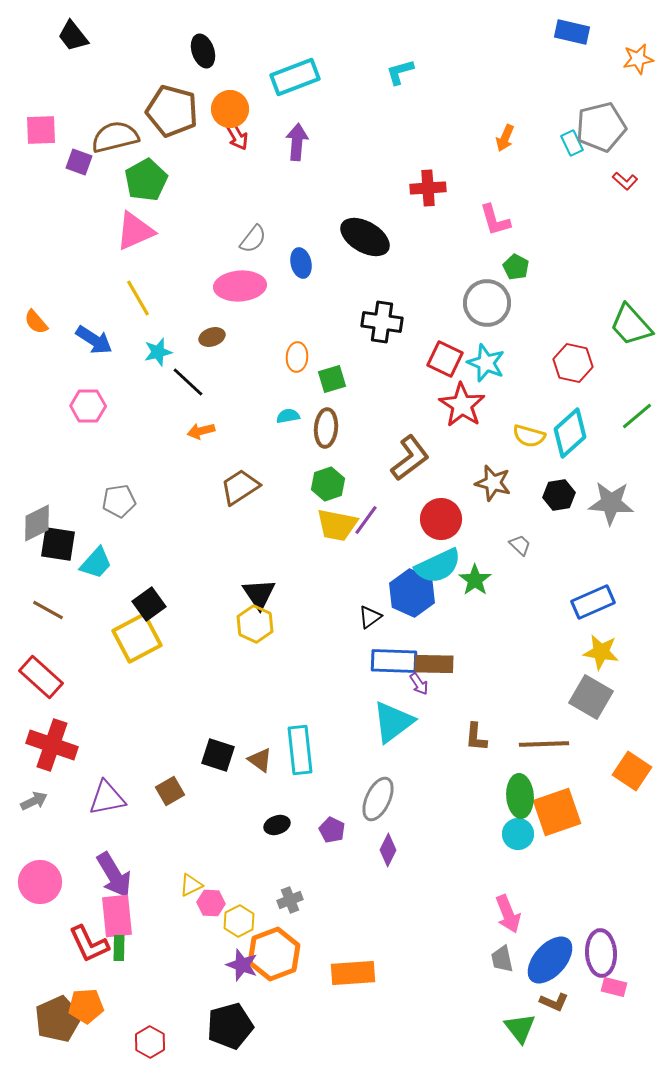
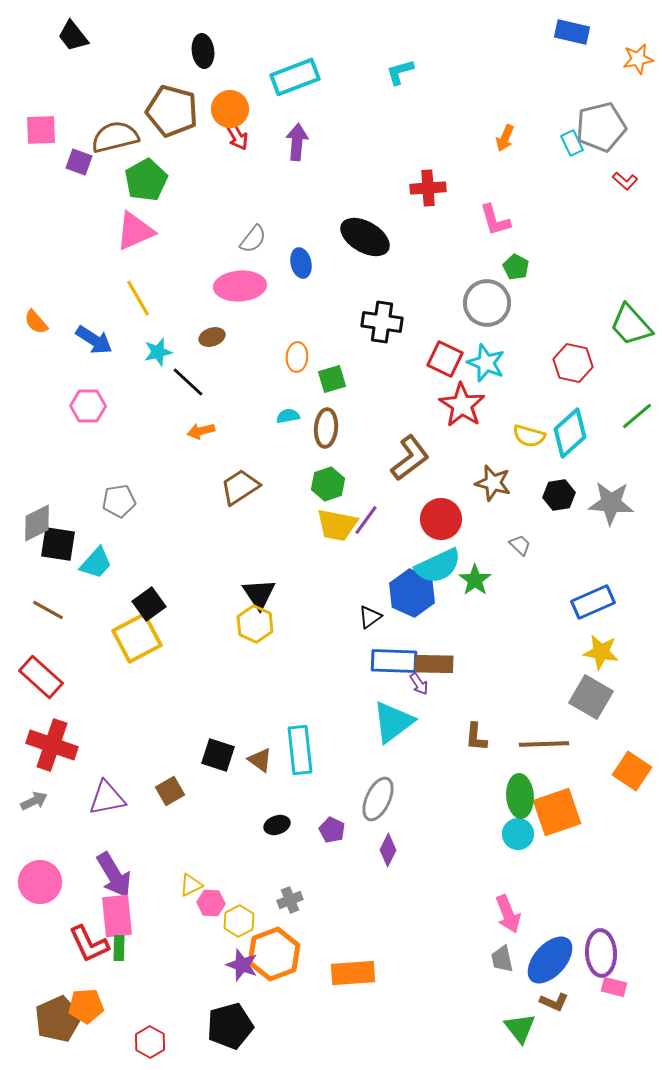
black ellipse at (203, 51): rotated 12 degrees clockwise
